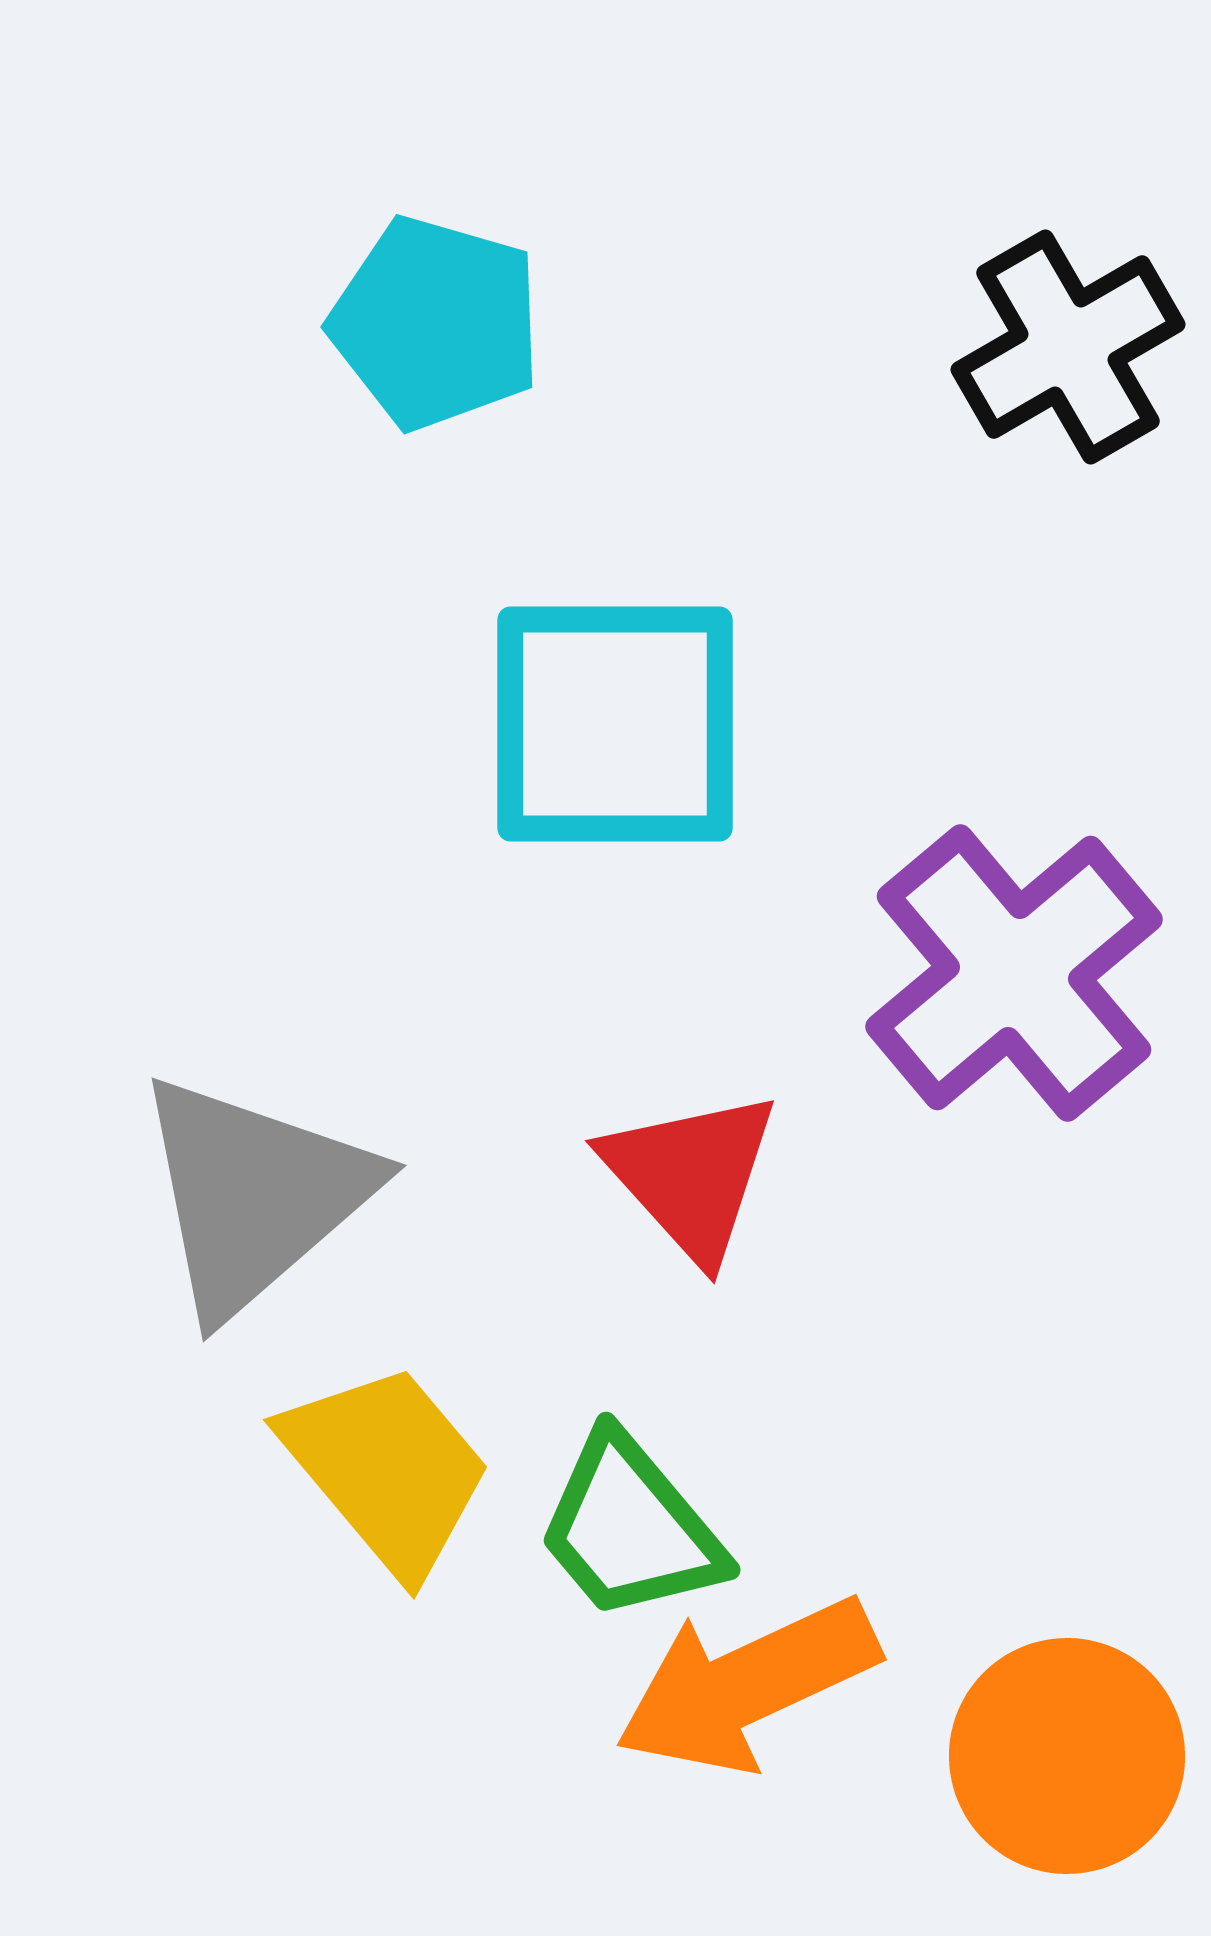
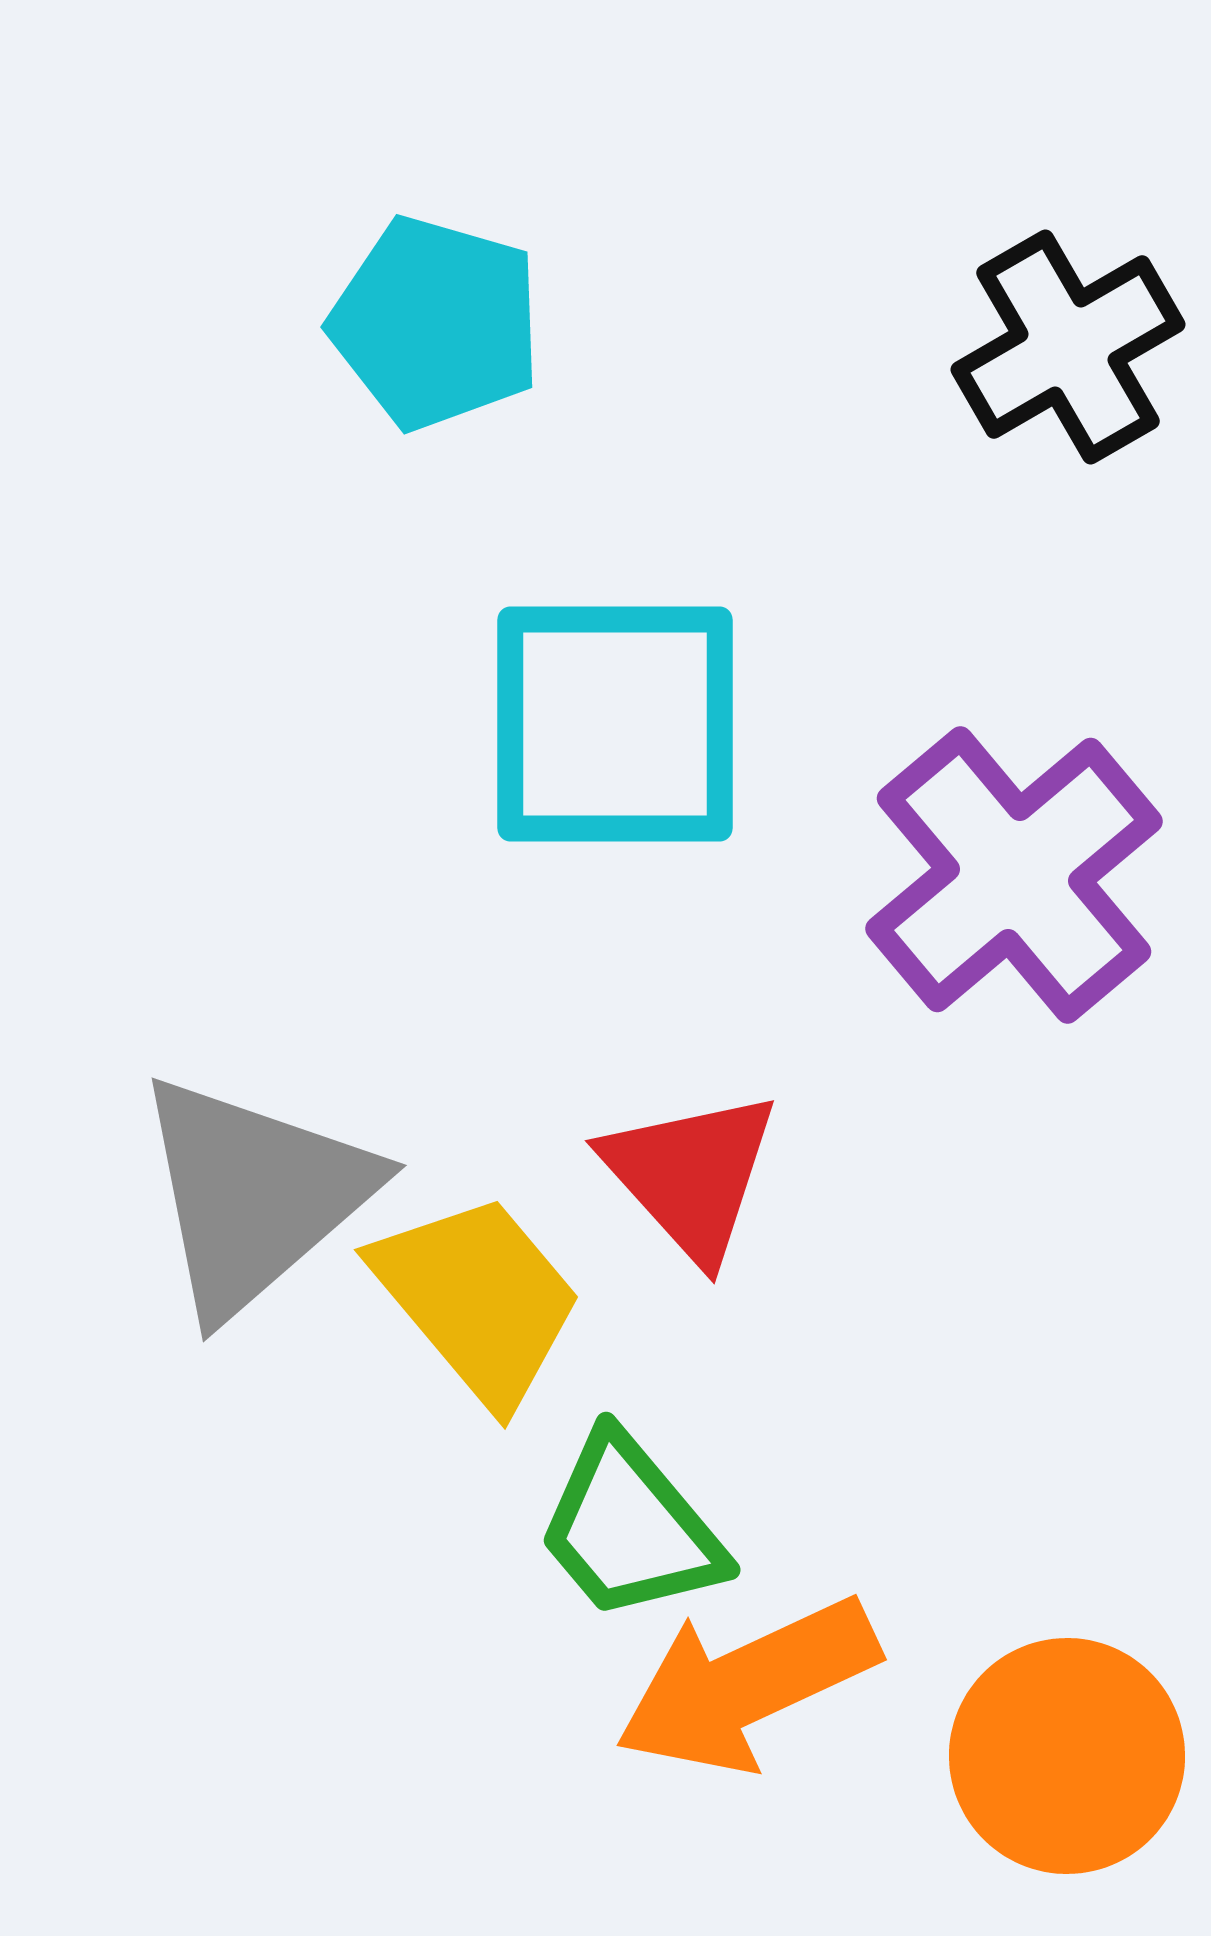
purple cross: moved 98 px up
yellow trapezoid: moved 91 px right, 170 px up
